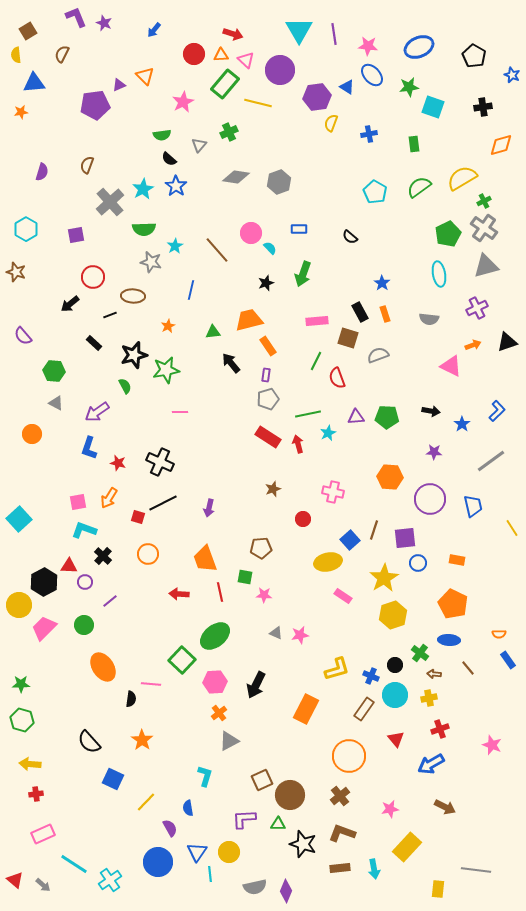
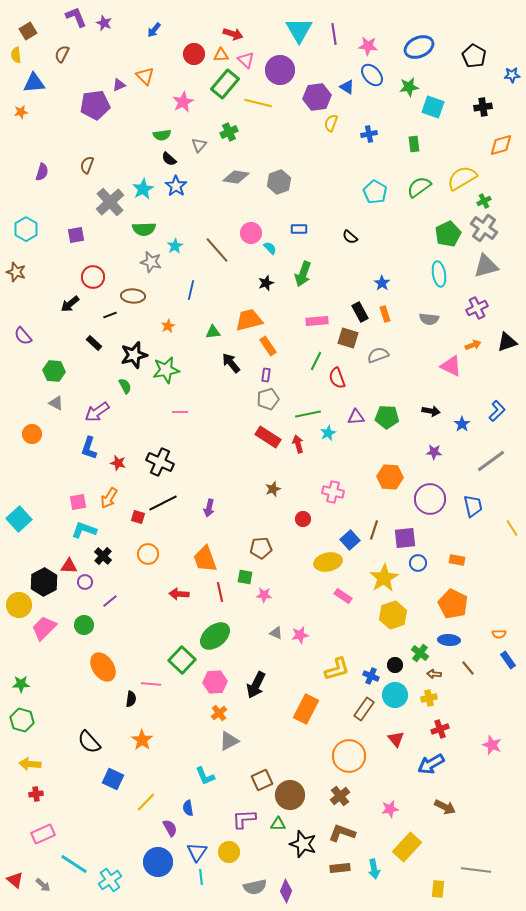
blue star at (512, 75): rotated 28 degrees counterclockwise
cyan L-shape at (205, 776): rotated 140 degrees clockwise
cyan line at (210, 874): moved 9 px left, 3 px down
